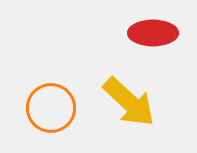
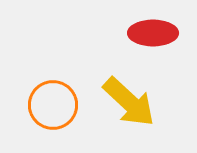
orange circle: moved 2 px right, 3 px up
